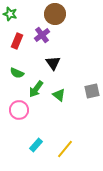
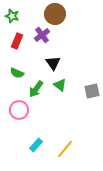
green star: moved 2 px right, 2 px down
green triangle: moved 1 px right, 10 px up
